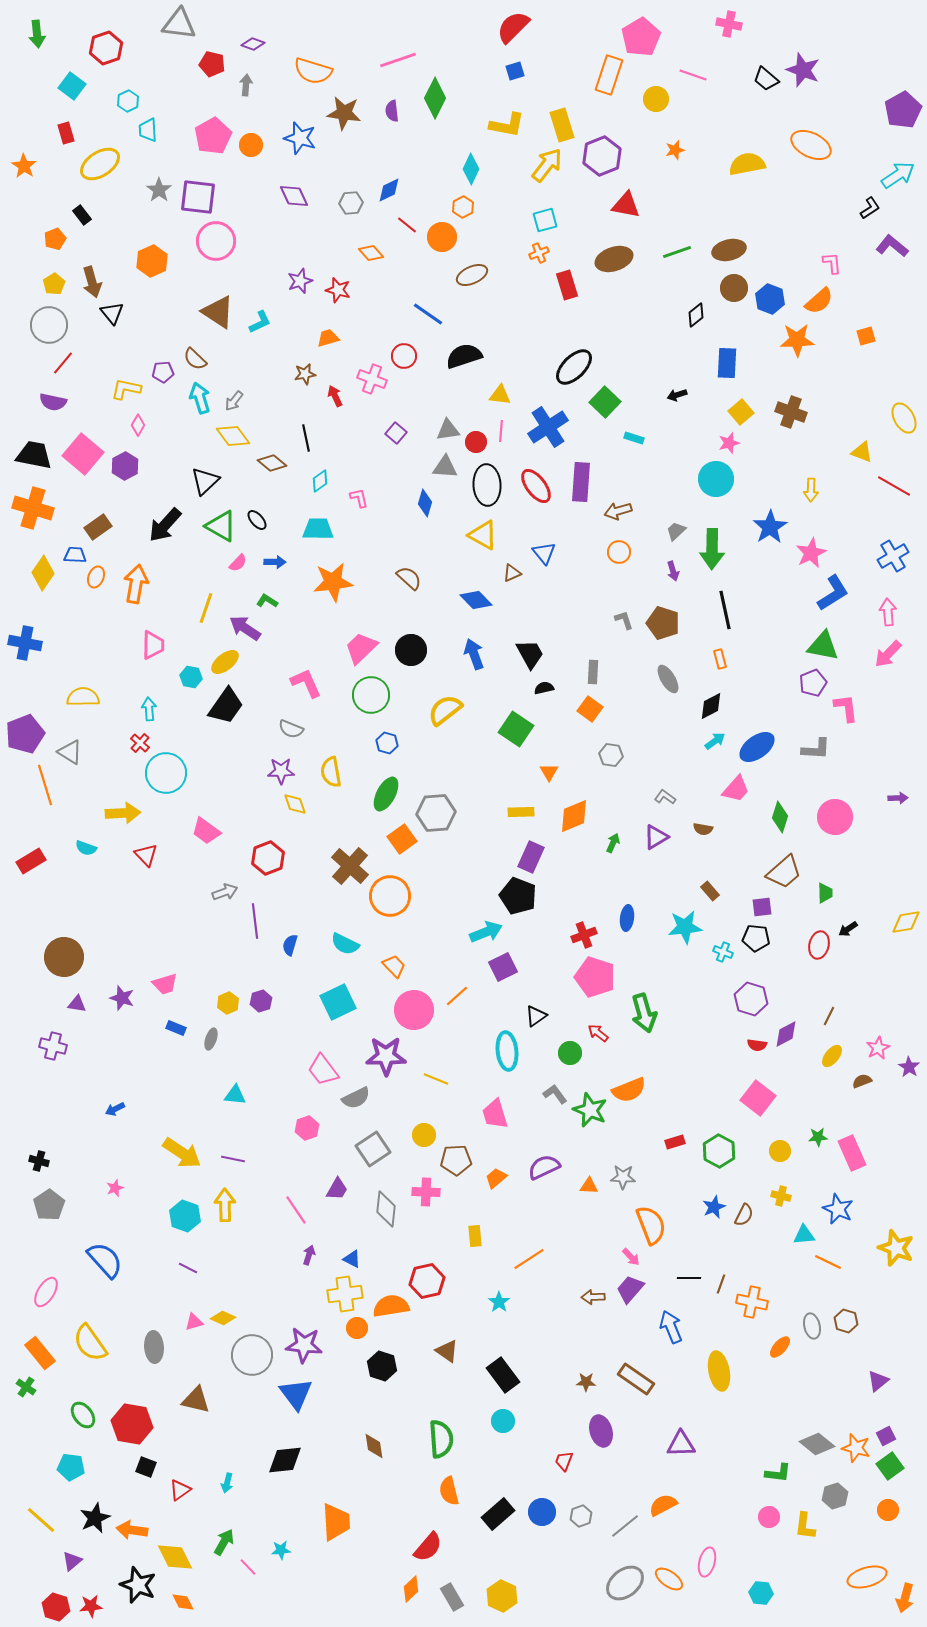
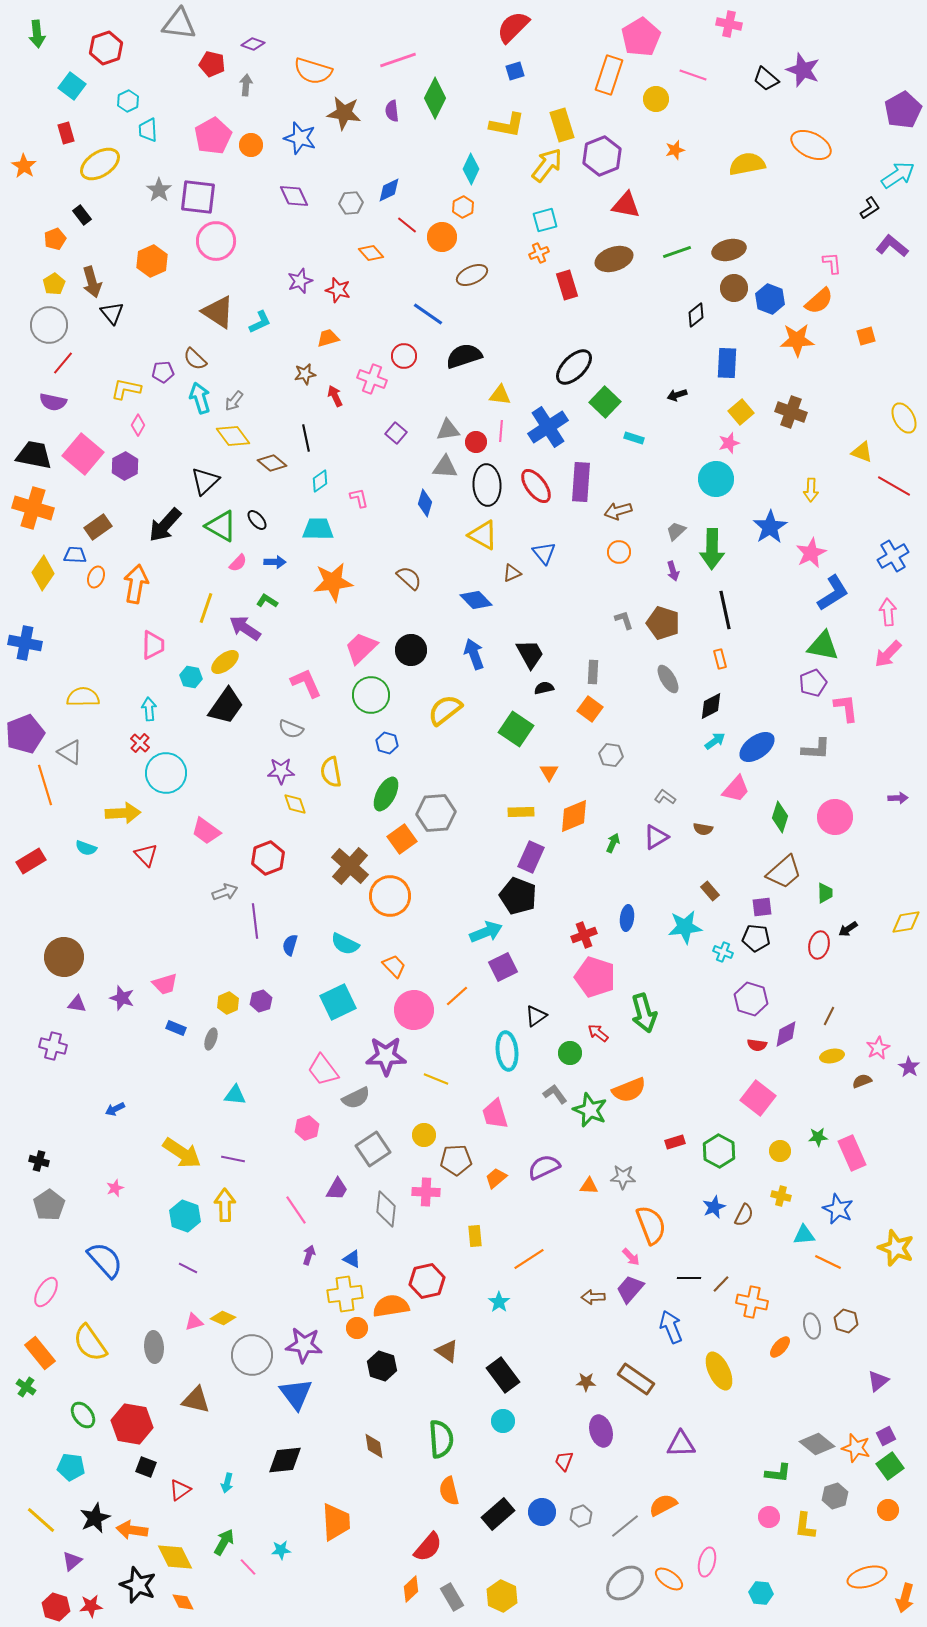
yellow ellipse at (832, 1056): rotated 40 degrees clockwise
brown line at (721, 1284): rotated 24 degrees clockwise
yellow ellipse at (719, 1371): rotated 15 degrees counterclockwise
